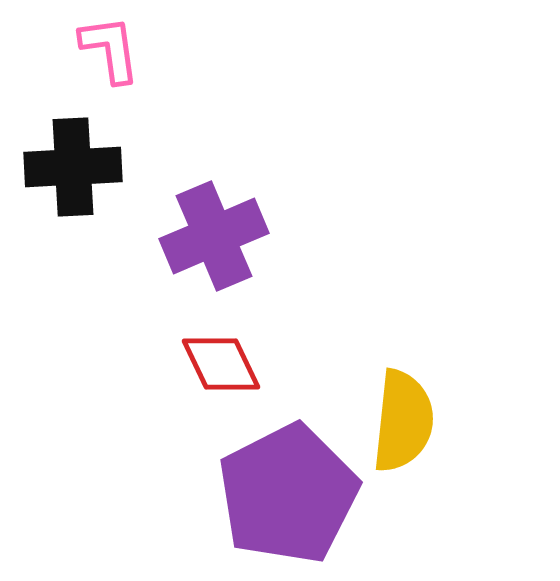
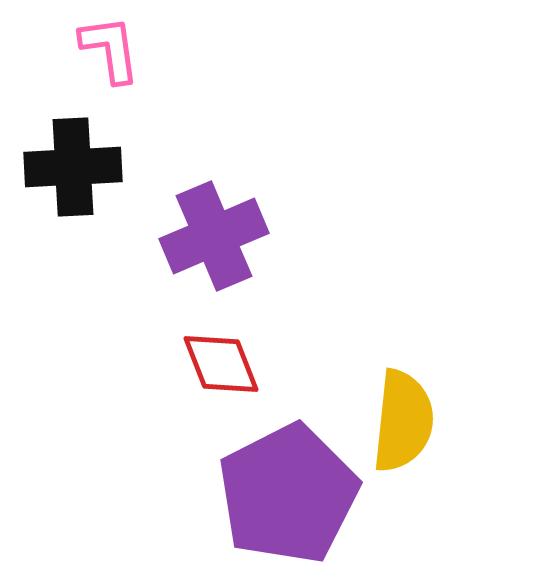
red diamond: rotated 4 degrees clockwise
